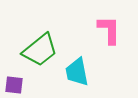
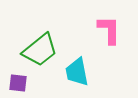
purple square: moved 4 px right, 2 px up
